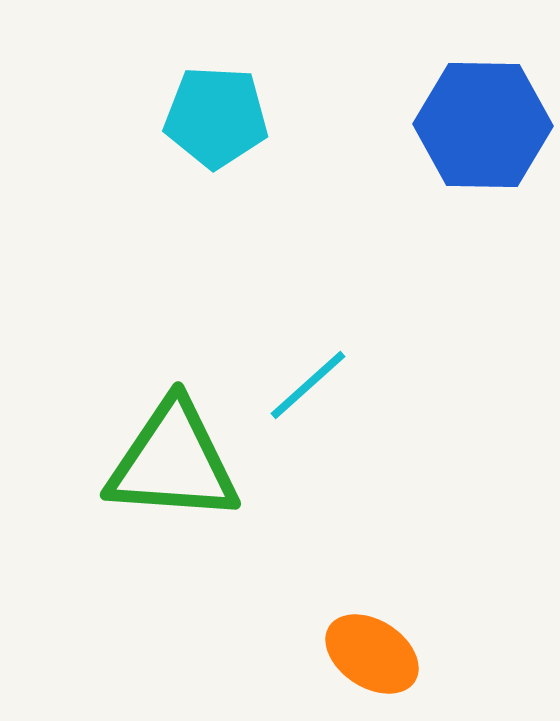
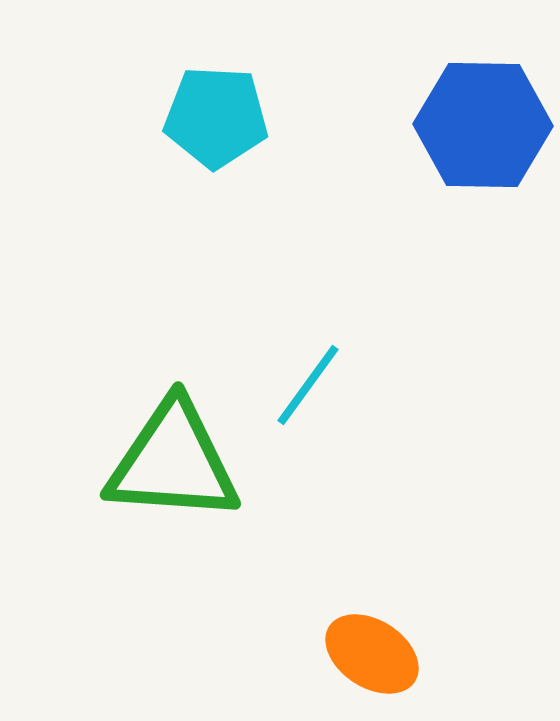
cyan line: rotated 12 degrees counterclockwise
